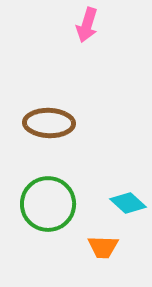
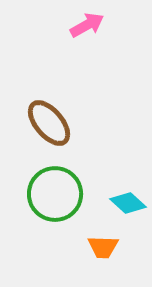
pink arrow: rotated 136 degrees counterclockwise
brown ellipse: rotated 48 degrees clockwise
green circle: moved 7 px right, 10 px up
